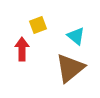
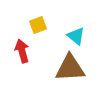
red arrow: moved 2 px down; rotated 15 degrees counterclockwise
brown triangle: rotated 36 degrees clockwise
